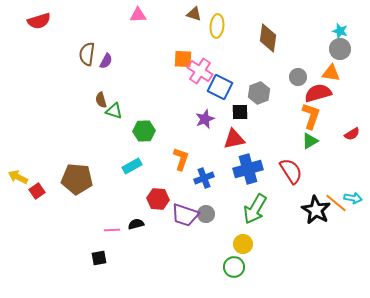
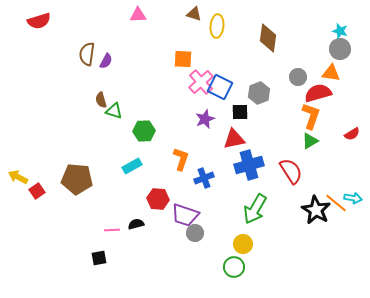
pink cross at (200, 71): moved 1 px right, 11 px down; rotated 15 degrees clockwise
blue cross at (248, 169): moved 1 px right, 4 px up
gray circle at (206, 214): moved 11 px left, 19 px down
